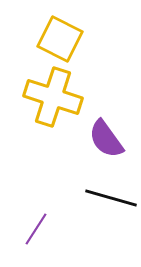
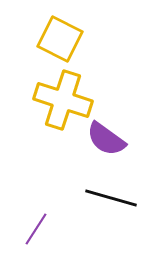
yellow cross: moved 10 px right, 3 px down
purple semicircle: rotated 18 degrees counterclockwise
